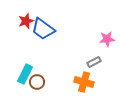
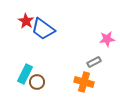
red star: rotated 21 degrees counterclockwise
